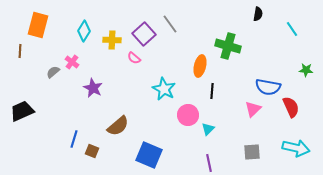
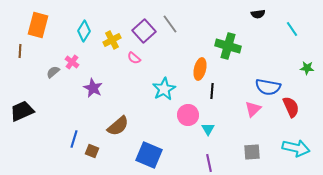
black semicircle: rotated 72 degrees clockwise
purple square: moved 3 px up
yellow cross: rotated 30 degrees counterclockwise
orange ellipse: moved 3 px down
green star: moved 1 px right, 2 px up
cyan star: rotated 15 degrees clockwise
cyan triangle: rotated 16 degrees counterclockwise
